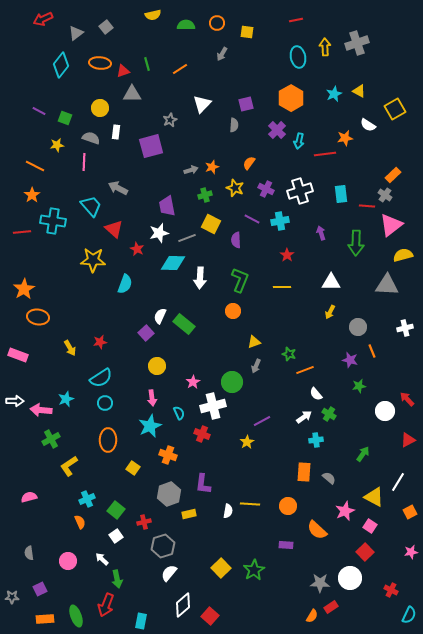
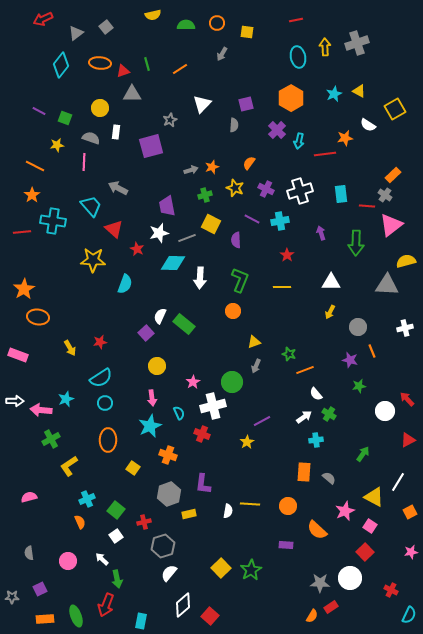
yellow semicircle at (403, 255): moved 3 px right, 6 px down
green star at (254, 570): moved 3 px left
